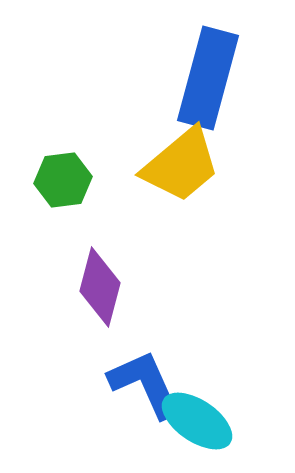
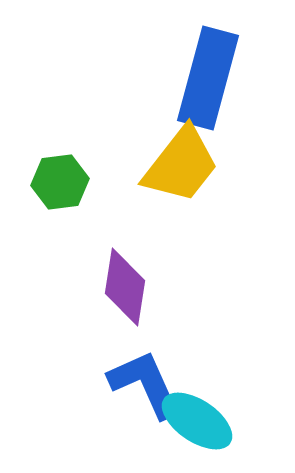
yellow trapezoid: rotated 12 degrees counterclockwise
green hexagon: moved 3 px left, 2 px down
purple diamond: moved 25 px right; rotated 6 degrees counterclockwise
